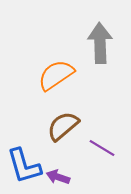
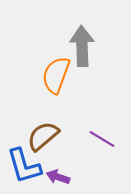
gray arrow: moved 18 px left, 3 px down
orange semicircle: rotated 36 degrees counterclockwise
brown semicircle: moved 20 px left, 10 px down
purple line: moved 9 px up
